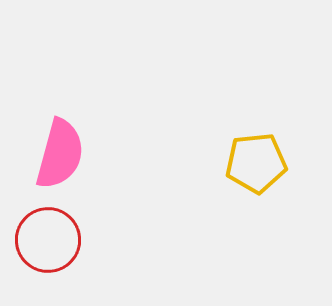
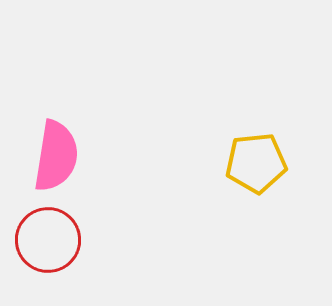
pink semicircle: moved 4 px left, 2 px down; rotated 6 degrees counterclockwise
